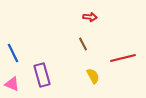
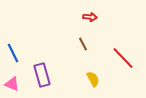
red line: rotated 60 degrees clockwise
yellow semicircle: moved 3 px down
